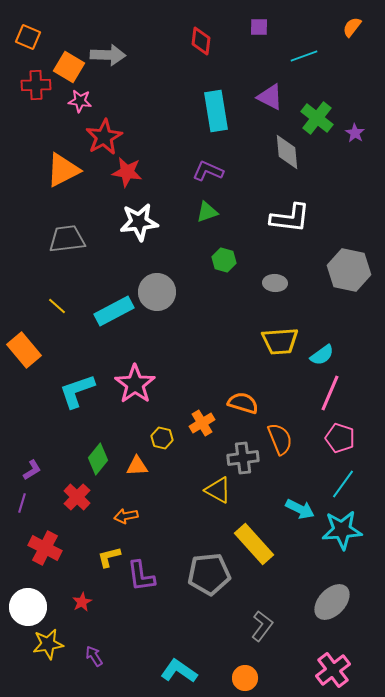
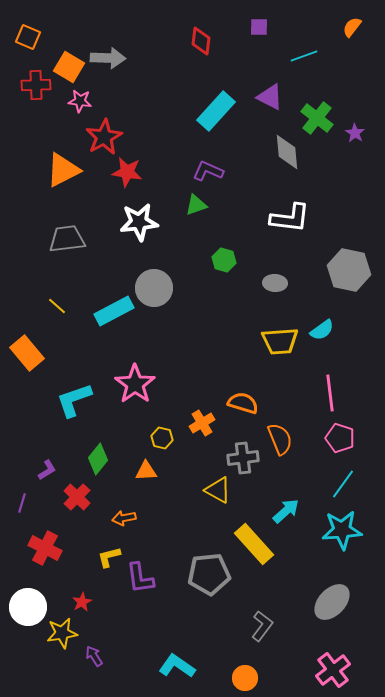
gray arrow at (108, 55): moved 3 px down
cyan rectangle at (216, 111): rotated 51 degrees clockwise
green triangle at (207, 212): moved 11 px left, 7 px up
gray circle at (157, 292): moved 3 px left, 4 px up
orange rectangle at (24, 350): moved 3 px right, 3 px down
cyan semicircle at (322, 355): moved 25 px up
cyan L-shape at (77, 391): moved 3 px left, 9 px down
pink line at (330, 393): rotated 30 degrees counterclockwise
orange triangle at (137, 466): moved 9 px right, 5 px down
purple L-shape at (32, 470): moved 15 px right
cyan arrow at (300, 509): moved 14 px left, 2 px down; rotated 68 degrees counterclockwise
orange arrow at (126, 516): moved 2 px left, 2 px down
purple L-shape at (141, 576): moved 1 px left, 2 px down
yellow star at (48, 644): moved 14 px right, 11 px up
cyan L-shape at (179, 671): moved 2 px left, 5 px up
